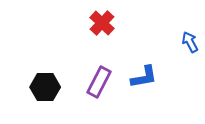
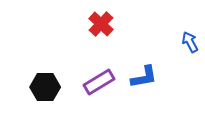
red cross: moved 1 px left, 1 px down
purple rectangle: rotated 32 degrees clockwise
